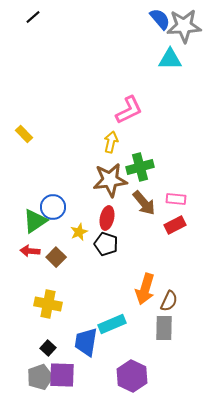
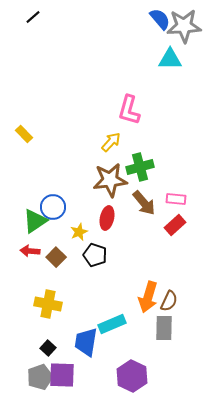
pink L-shape: rotated 132 degrees clockwise
yellow arrow: rotated 30 degrees clockwise
red rectangle: rotated 15 degrees counterclockwise
black pentagon: moved 11 px left, 11 px down
orange arrow: moved 3 px right, 8 px down
